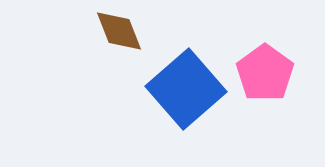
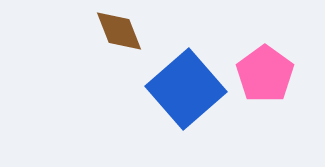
pink pentagon: moved 1 px down
